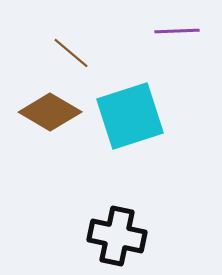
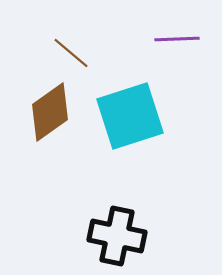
purple line: moved 8 px down
brown diamond: rotated 66 degrees counterclockwise
